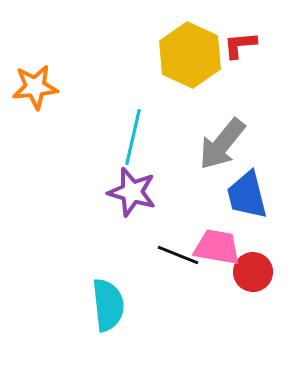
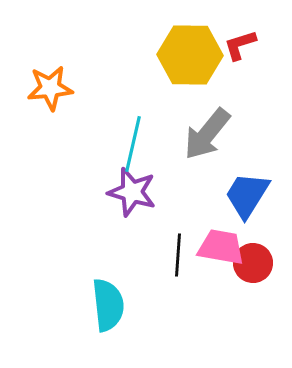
red L-shape: rotated 12 degrees counterclockwise
yellow hexagon: rotated 24 degrees counterclockwise
orange star: moved 15 px right, 1 px down
cyan line: moved 7 px down
gray arrow: moved 15 px left, 10 px up
blue trapezoid: rotated 46 degrees clockwise
pink trapezoid: moved 4 px right
black line: rotated 72 degrees clockwise
red circle: moved 9 px up
